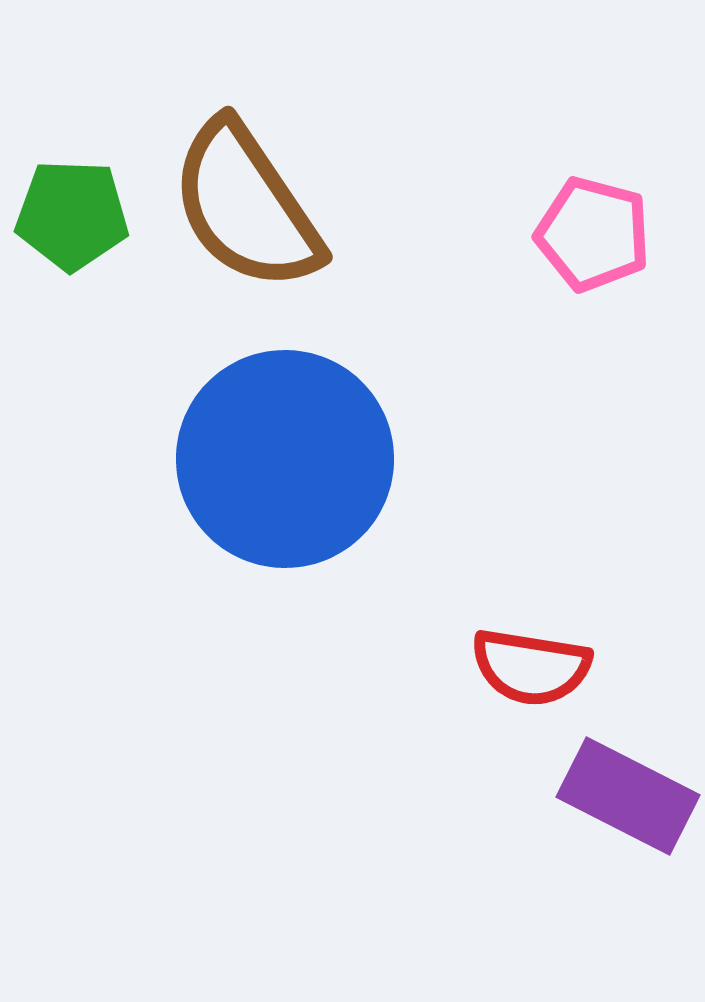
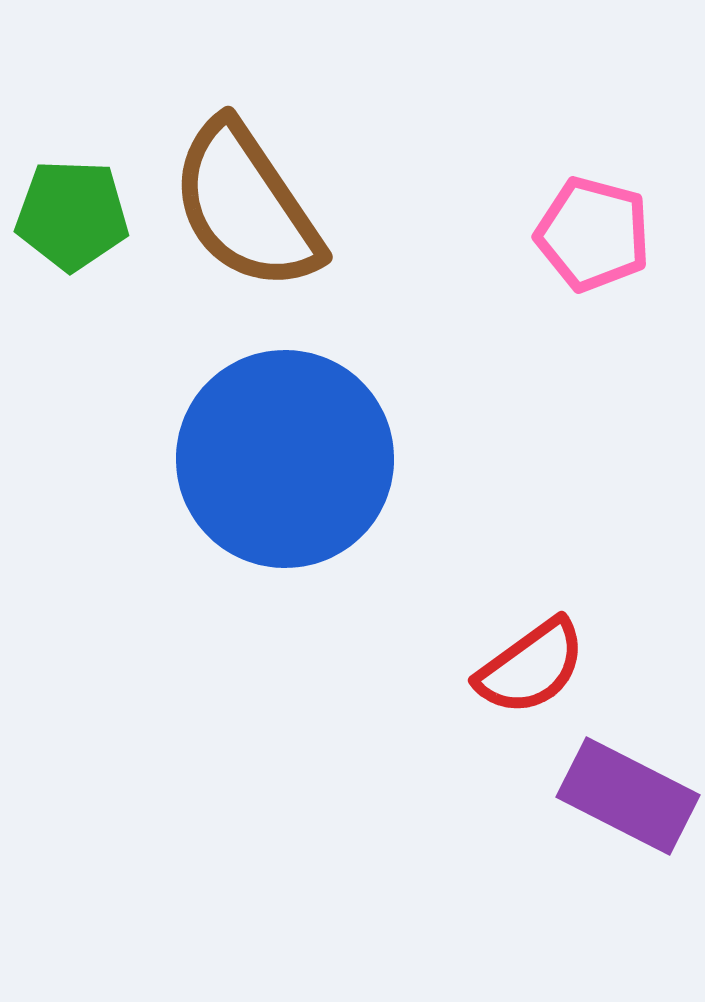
red semicircle: rotated 45 degrees counterclockwise
